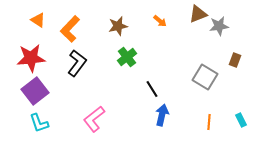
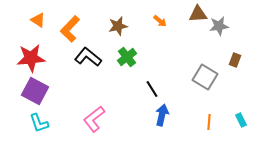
brown triangle: rotated 18 degrees clockwise
black L-shape: moved 11 px right, 6 px up; rotated 88 degrees counterclockwise
purple square: rotated 24 degrees counterclockwise
